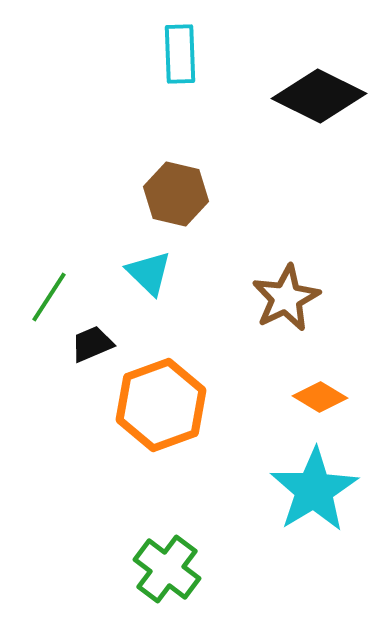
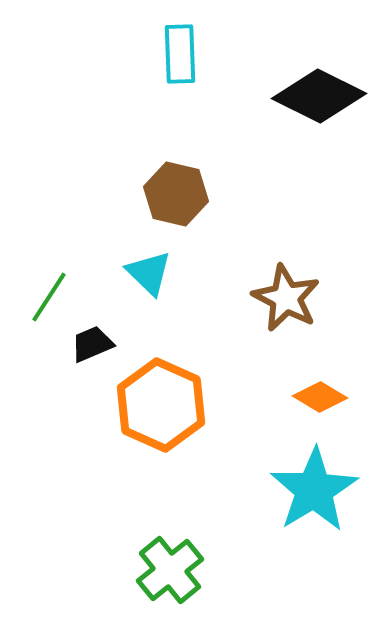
brown star: rotated 18 degrees counterclockwise
orange hexagon: rotated 16 degrees counterclockwise
green cross: moved 3 px right, 1 px down; rotated 14 degrees clockwise
